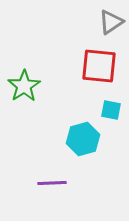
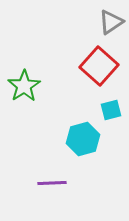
red square: rotated 36 degrees clockwise
cyan square: rotated 25 degrees counterclockwise
